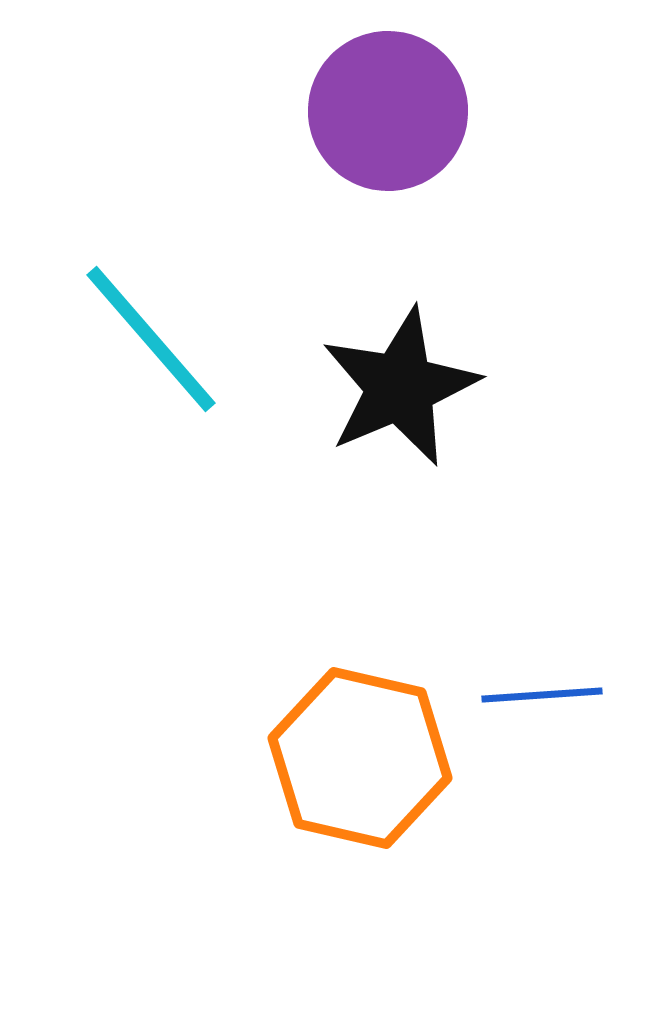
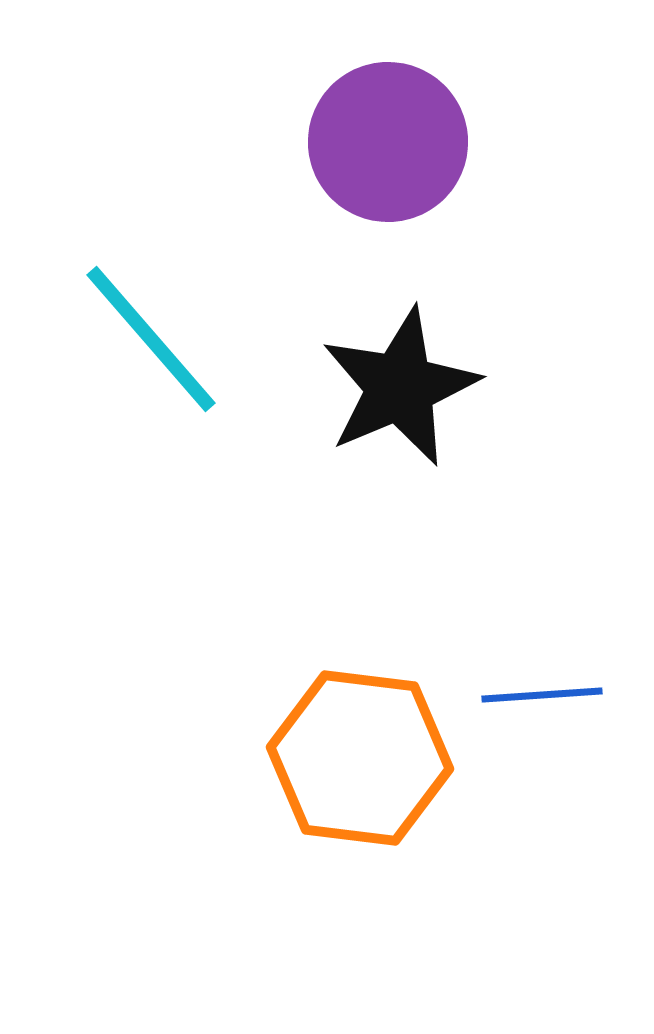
purple circle: moved 31 px down
orange hexagon: rotated 6 degrees counterclockwise
